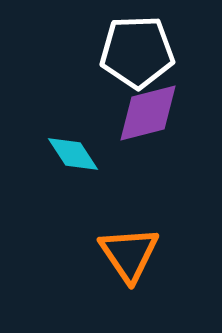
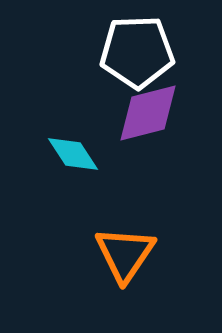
orange triangle: moved 4 px left; rotated 8 degrees clockwise
